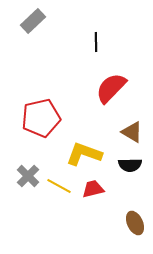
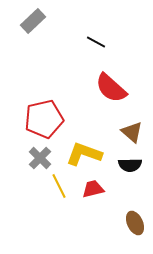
black line: rotated 60 degrees counterclockwise
red semicircle: rotated 92 degrees counterclockwise
red pentagon: moved 3 px right, 1 px down
brown triangle: rotated 10 degrees clockwise
gray cross: moved 12 px right, 18 px up
yellow line: rotated 35 degrees clockwise
